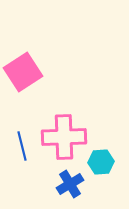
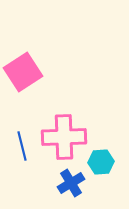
blue cross: moved 1 px right, 1 px up
